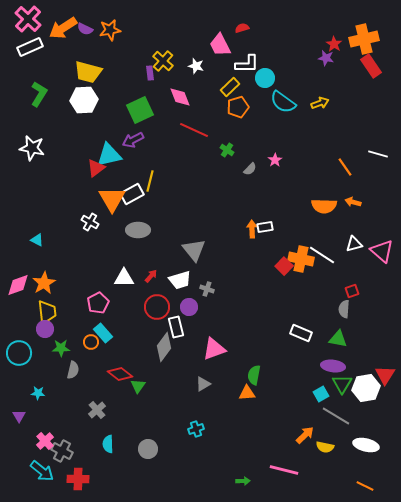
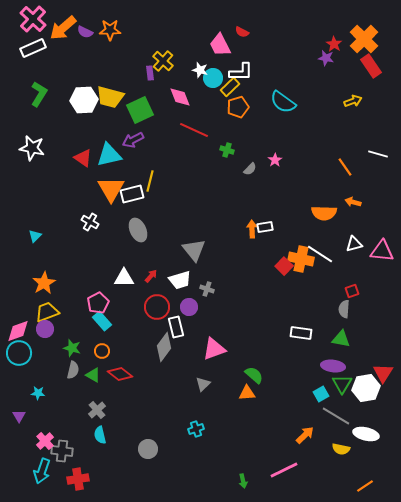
pink cross at (28, 19): moved 5 px right
orange arrow at (63, 28): rotated 8 degrees counterclockwise
red semicircle at (242, 28): moved 4 px down; rotated 136 degrees counterclockwise
purple semicircle at (85, 29): moved 3 px down
orange star at (110, 30): rotated 10 degrees clockwise
orange cross at (364, 39): rotated 32 degrees counterclockwise
white rectangle at (30, 47): moved 3 px right, 1 px down
white L-shape at (247, 64): moved 6 px left, 8 px down
white star at (196, 66): moved 4 px right, 4 px down
yellow trapezoid at (88, 72): moved 22 px right, 25 px down
cyan circle at (265, 78): moved 52 px left
yellow arrow at (320, 103): moved 33 px right, 2 px up
green cross at (227, 150): rotated 16 degrees counterclockwise
red triangle at (96, 168): moved 13 px left, 10 px up; rotated 48 degrees counterclockwise
white rectangle at (132, 194): rotated 15 degrees clockwise
orange triangle at (112, 199): moved 1 px left, 10 px up
orange semicircle at (324, 206): moved 7 px down
gray ellipse at (138, 230): rotated 65 degrees clockwise
cyan triangle at (37, 240): moved 2 px left, 4 px up; rotated 48 degrees clockwise
pink triangle at (382, 251): rotated 35 degrees counterclockwise
white line at (322, 255): moved 2 px left, 1 px up
pink diamond at (18, 285): moved 46 px down
yellow trapezoid at (47, 312): rotated 105 degrees counterclockwise
cyan rectangle at (103, 333): moved 1 px left, 12 px up
white rectangle at (301, 333): rotated 15 degrees counterclockwise
green triangle at (338, 339): moved 3 px right
orange circle at (91, 342): moved 11 px right, 9 px down
green star at (61, 348): moved 11 px right; rotated 18 degrees clockwise
green semicircle at (254, 375): rotated 120 degrees clockwise
red triangle at (385, 375): moved 2 px left, 2 px up
gray triangle at (203, 384): rotated 14 degrees counterclockwise
green triangle at (138, 386): moved 45 px left, 11 px up; rotated 35 degrees counterclockwise
cyan semicircle at (108, 444): moved 8 px left, 9 px up; rotated 12 degrees counterclockwise
white ellipse at (366, 445): moved 11 px up
yellow semicircle at (325, 447): moved 16 px right, 2 px down
gray cross at (62, 451): rotated 20 degrees counterclockwise
pink line at (284, 470): rotated 40 degrees counterclockwise
cyan arrow at (42, 471): rotated 70 degrees clockwise
red cross at (78, 479): rotated 10 degrees counterclockwise
green arrow at (243, 481): rotated 80 degrees clockwise
orange line at (365, 486): rotated 60 degrees counterclockwise
